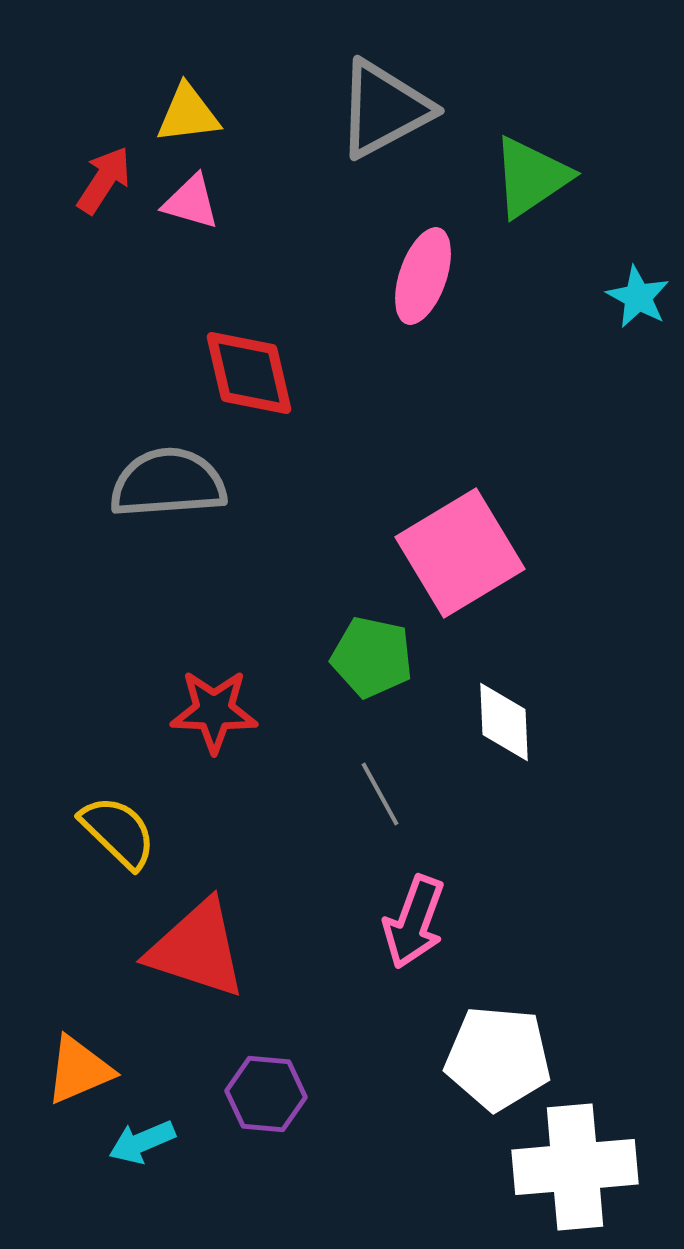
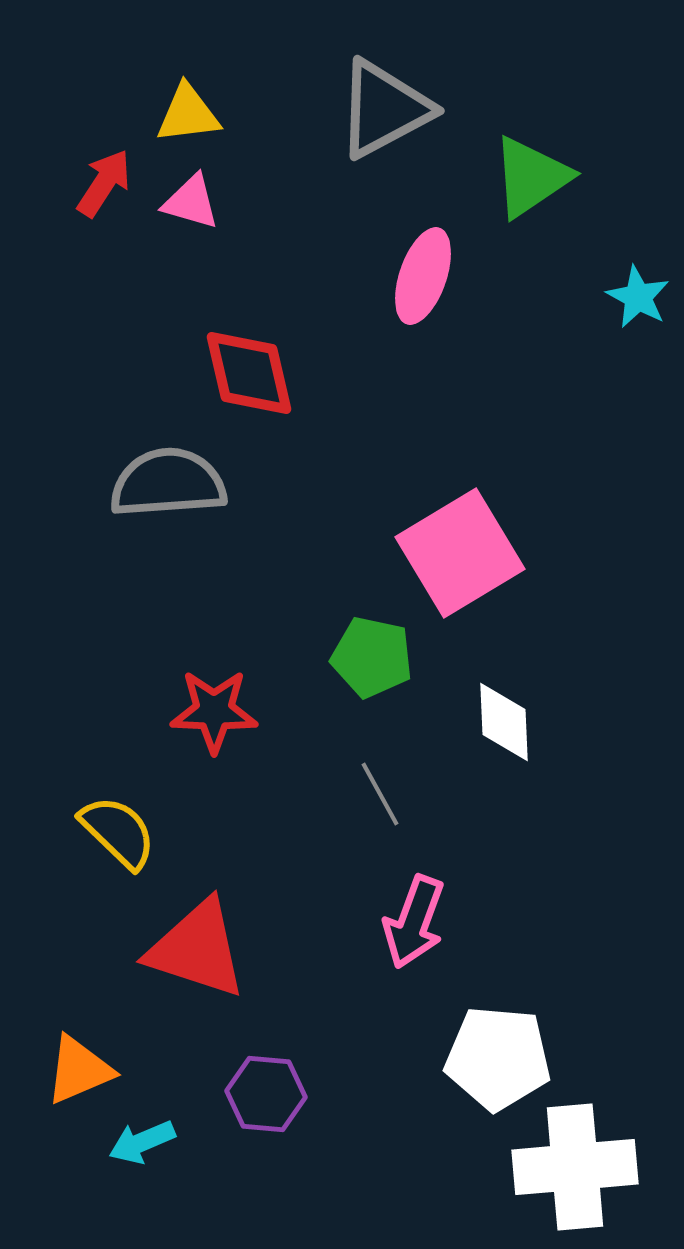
red arrow: moved 3 px down
